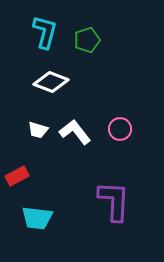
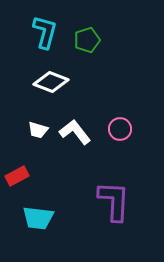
cyan trapezoid: moved 1 px right
